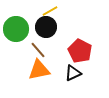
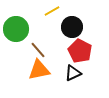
yellow line: moved 2 px right
black circle: moved 26 px right
